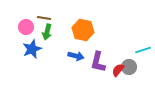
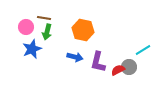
cyan line: rotated 14 degrees counterclockwise
blue arrow: moved 1 px left, 1 px down
red semicircle: rotated 24 degrees clockwise
